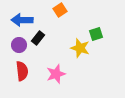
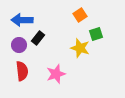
orange square: moved 20 px right, 5 px down
